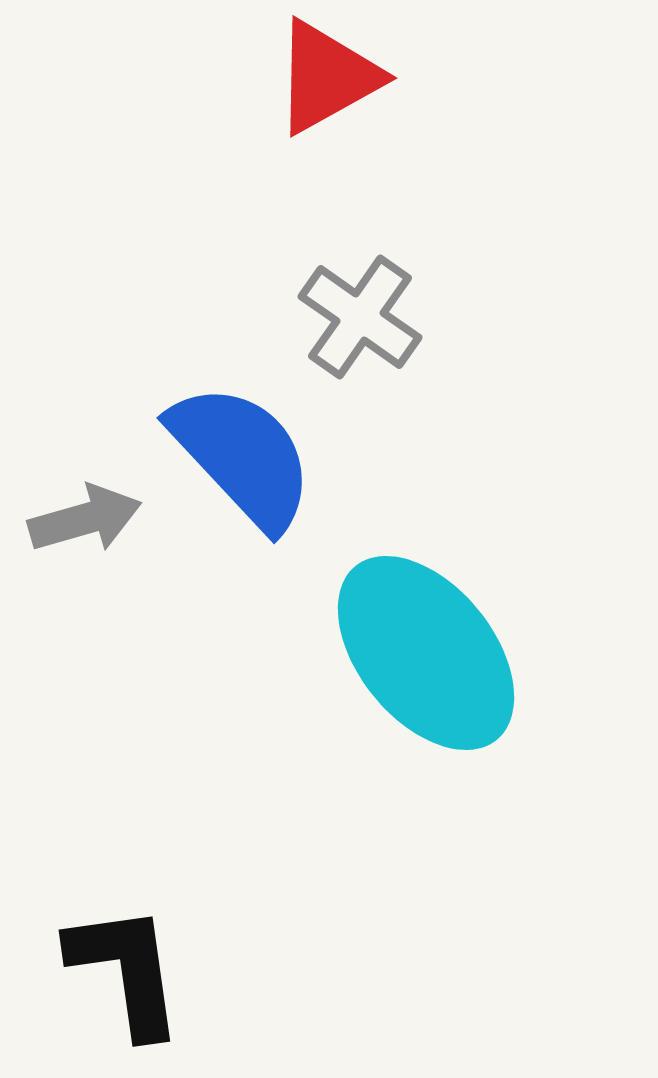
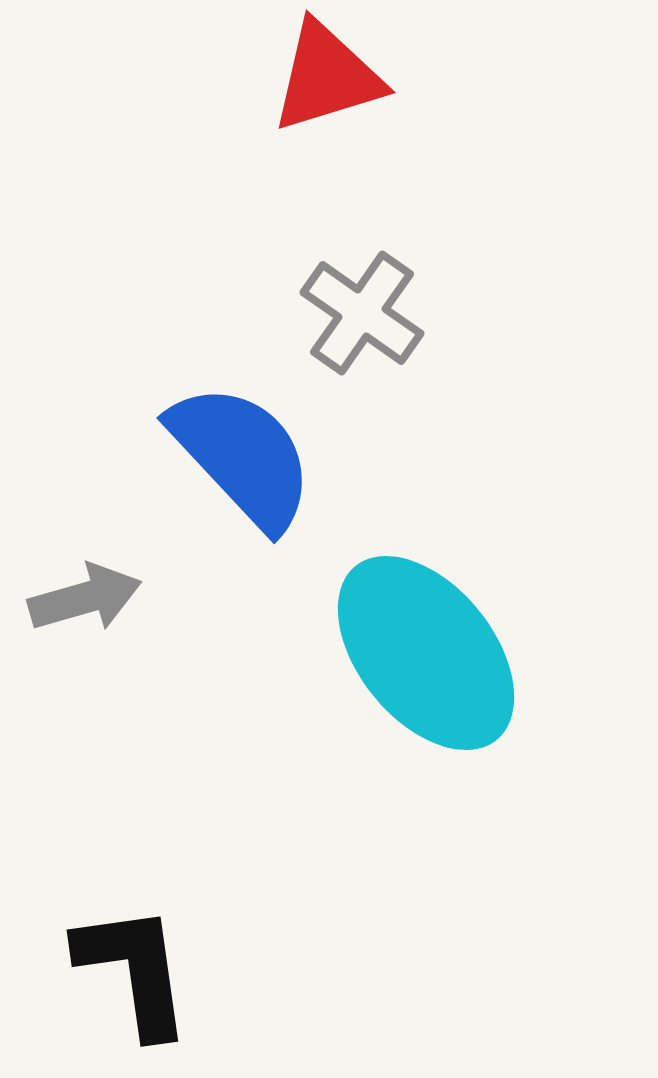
red triangle: rotated 12 degrees clockwise
gray cross: moved 2 px right, 4 px up
gray arrow: moved 79 px down
black L-shape: moved 8 px right
